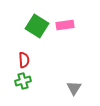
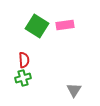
green cross: moved 3 px up
gray triangle: moved 2 px down
